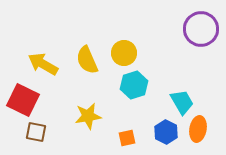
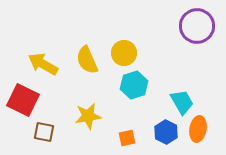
purple circle: moved 4 px left, 3 px up
brown square: moved 8 px right
